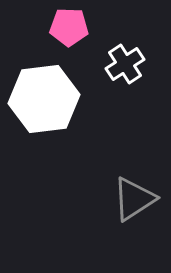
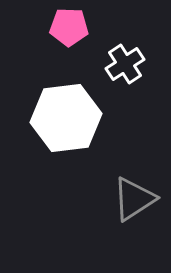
white hexagon: moved 22 px right, 19 px down
